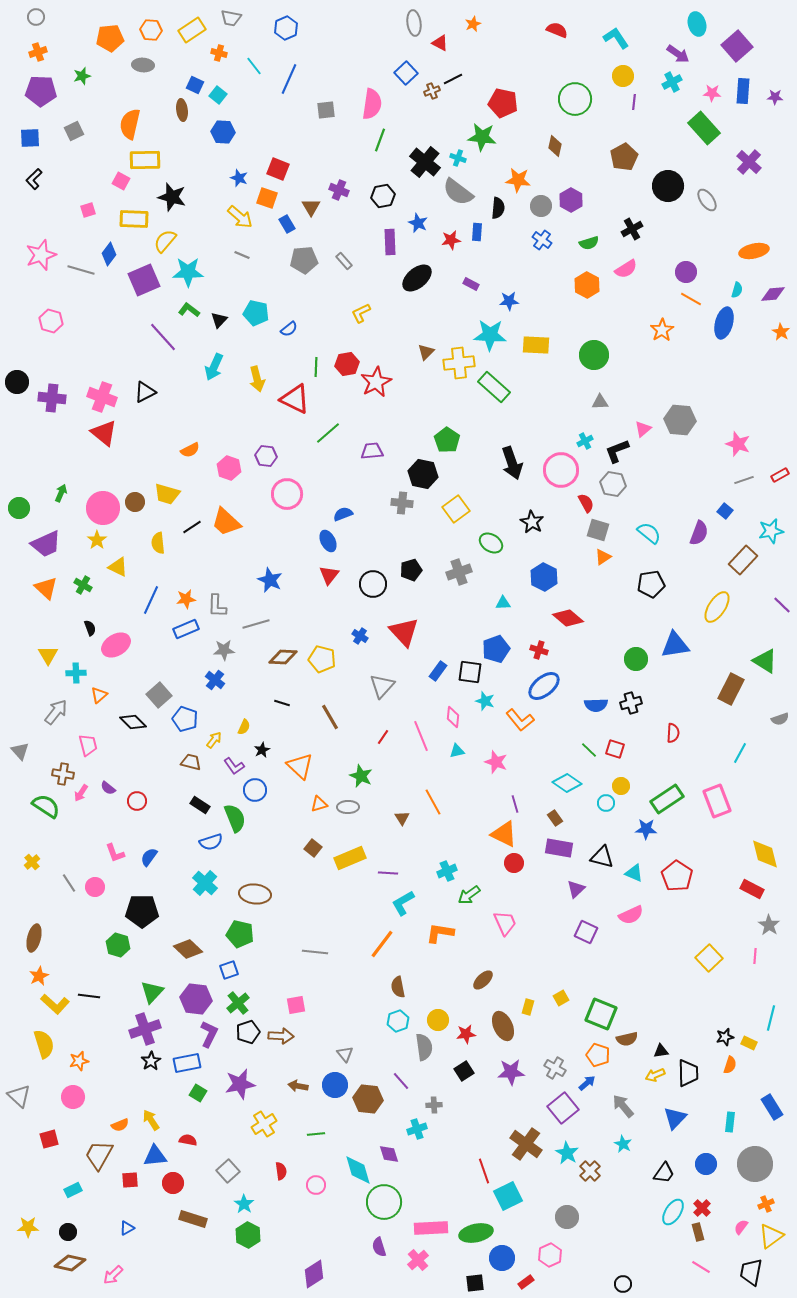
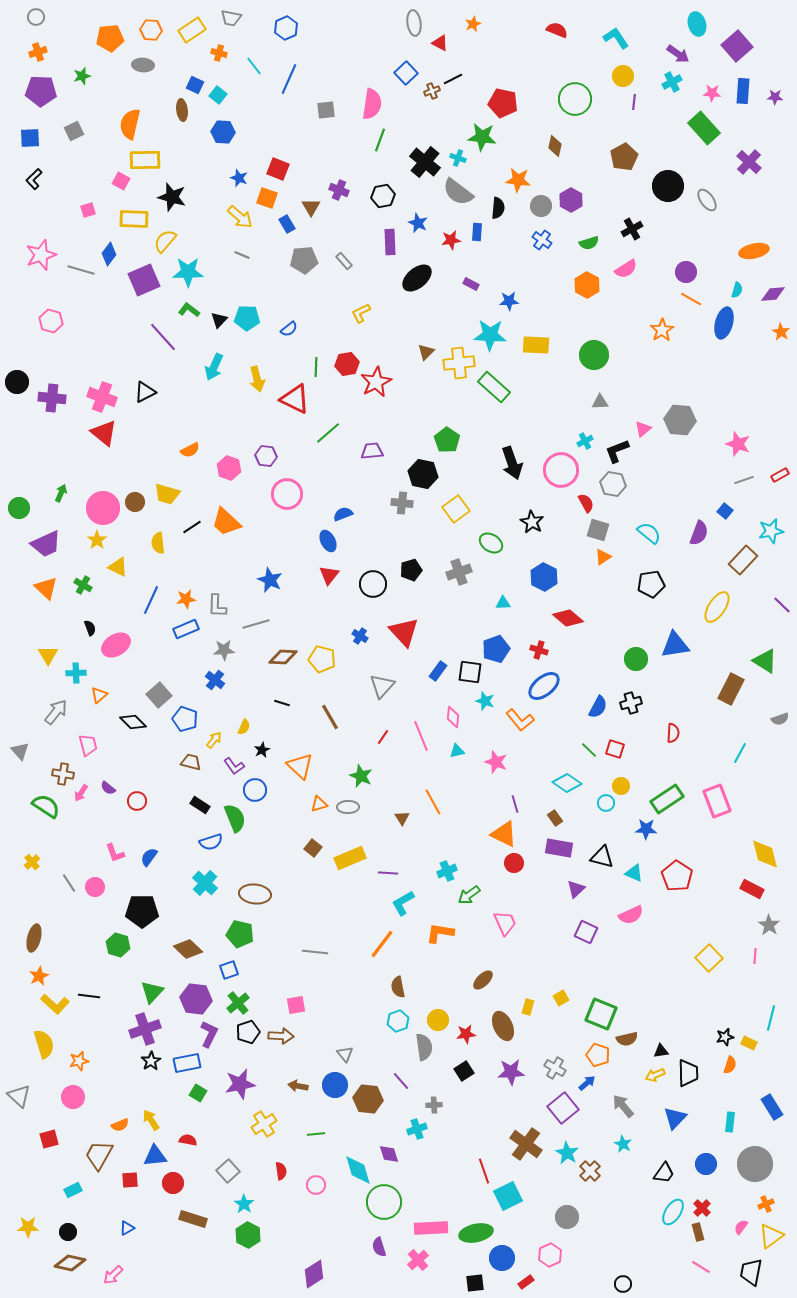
cyan pentagon at (256, 313): moved 9 px left, 5 px down; rotated 10 degrees counterclockwise
blue semicircle at (596, 705): moved 2 px right, 2 px down; rotated 60 degrees counterclockwise
